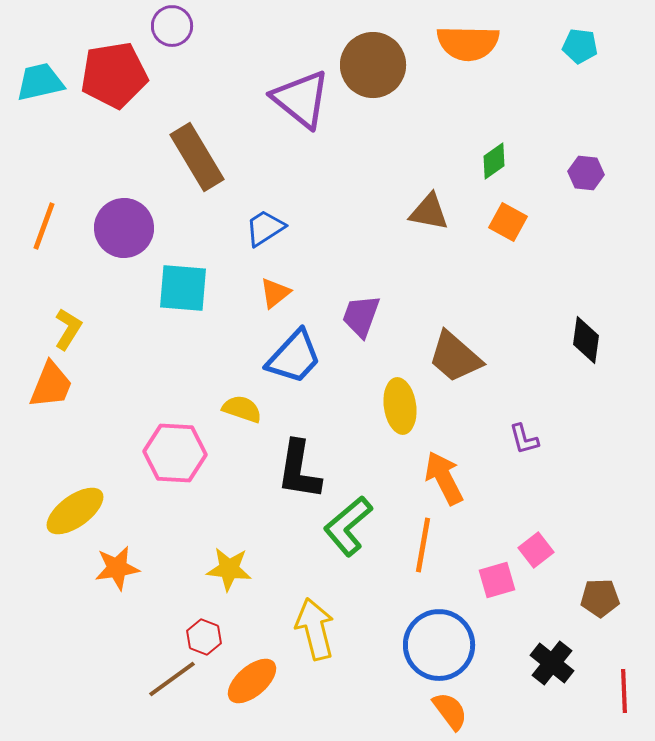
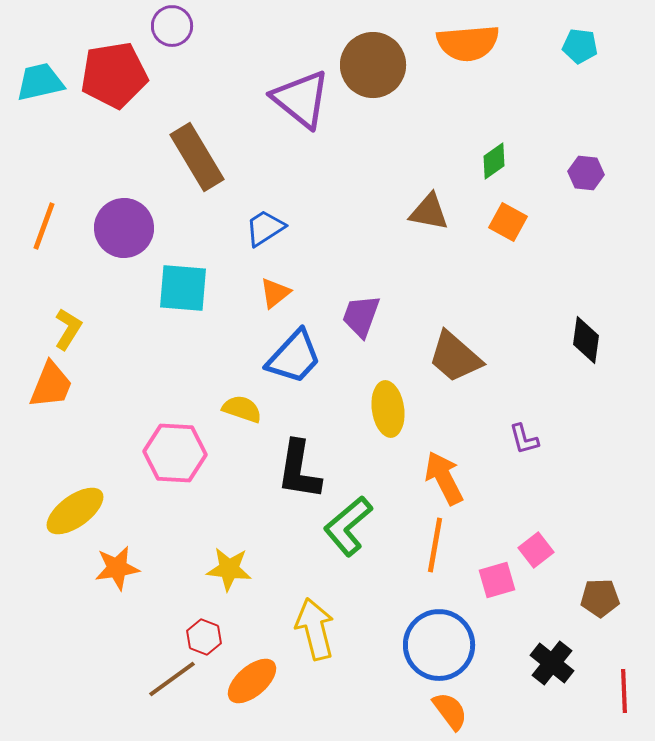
orange semicircle at (468, 43): rotated 6 degrees counterclockwise
yellow ellipse at (400, 406): moved 12 px left, 3 px down
orange line at (423, 545): moved 12 px right
